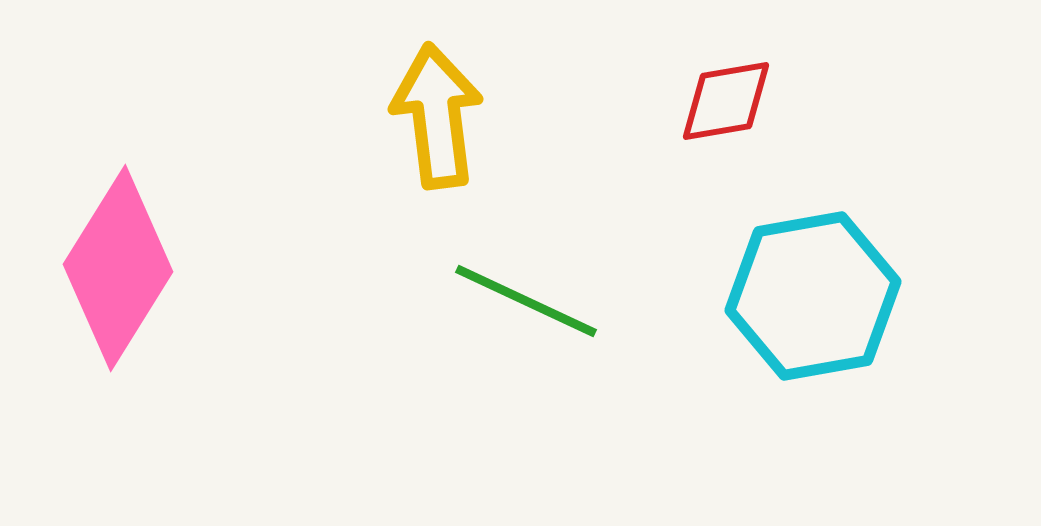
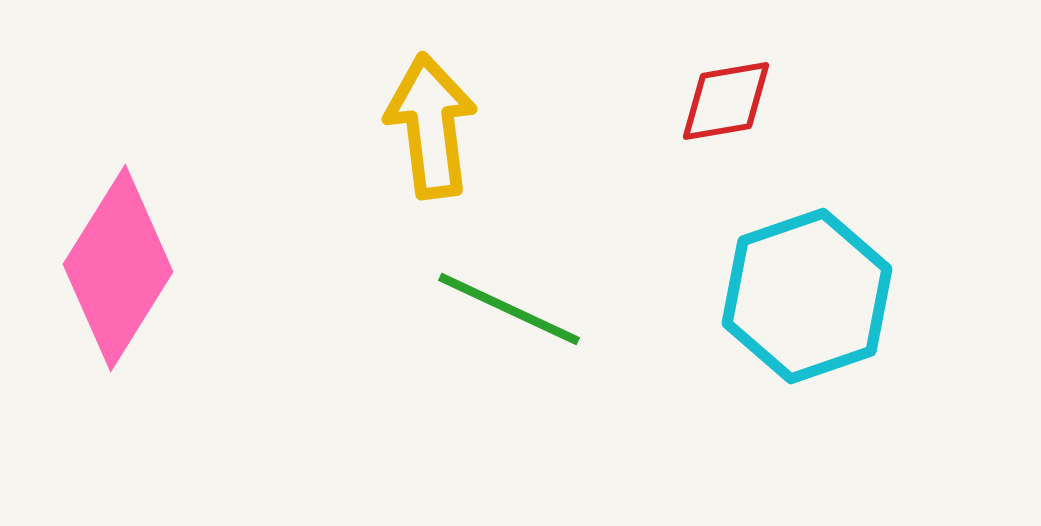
yellow arrow: moved 6 px left, 10 px down
cyan hexagon: moved 6 px left; rotated 9 degrees counterclockwise
green line: moved 17 px left, 8 px down
